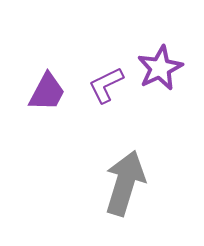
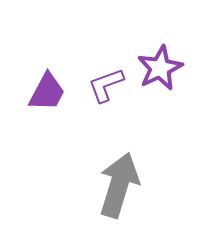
purple L-shape: rotated 6 degrees clockwise
gray arrow: moved 6 px left, 2 px down
